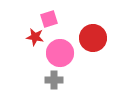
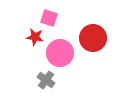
pink square: moved 1 px up; rotated 36 degrees clockwise
gray cross: moved 8 px left; rotated 36 degrees clockwise
